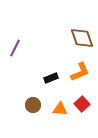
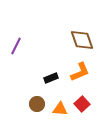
brown diamond: moved 2 px down
purple line: moved 1 px right, 2 px up
brown circle: moved 4 px right, 1 px up
